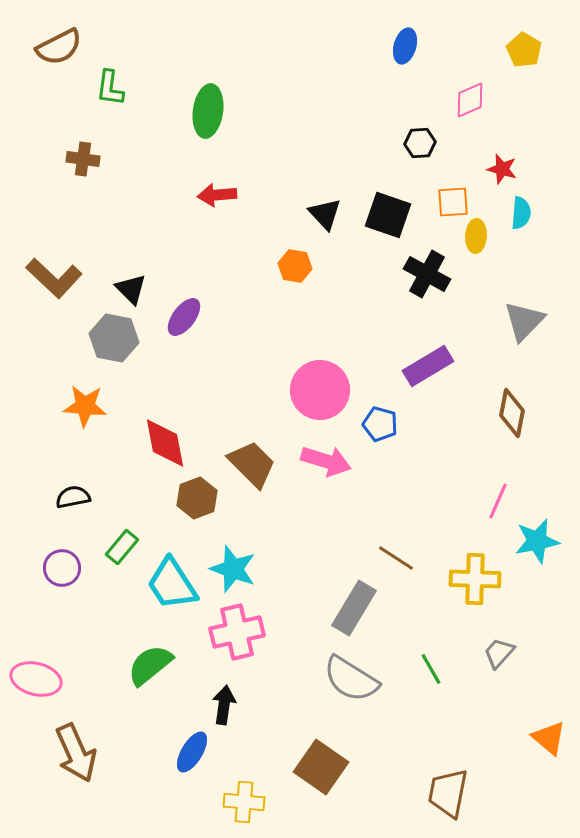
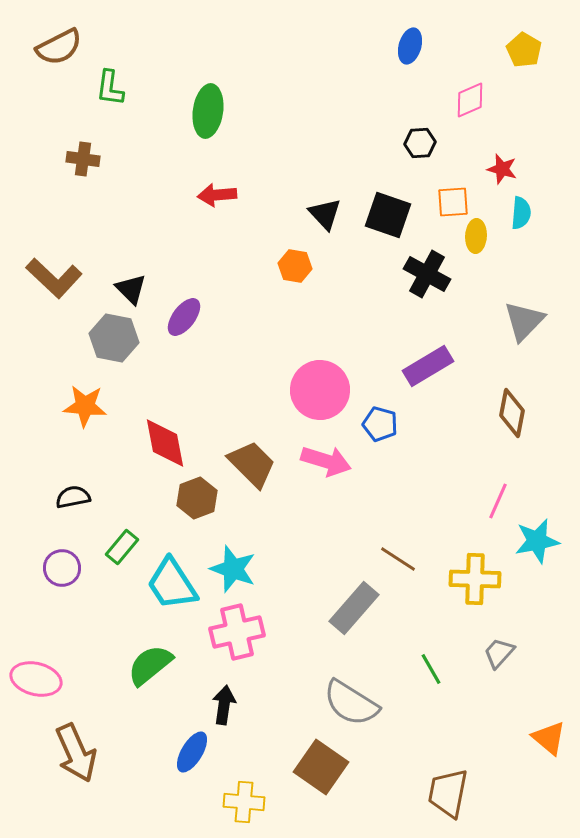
blue ellipse at (405, 46): moved 5 px right
brown line at (396, 558): moved 2 px right, 1 px down
gray rectangle at (354, 608): rotated 10 degrees clockwise
gray semicircle at (351, 679): moved 24 px down
